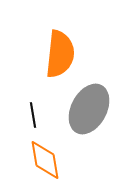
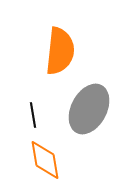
orange semicircle: moved 3 px up
